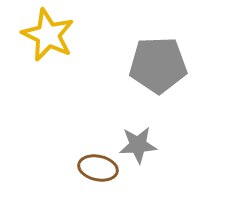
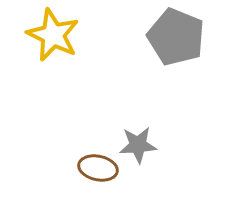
yellow star: moved 5 px right
gray pentagon: moved 18 px right, 28 px up; rotated 24 degrees clockwise
